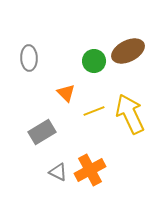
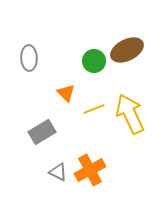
brown ellipse: moved 1 px left, 1 px up
yellow line: moved 2 px up
